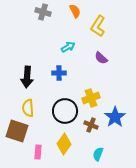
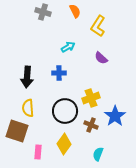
blue star: moved 1 px up
